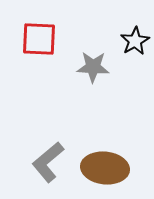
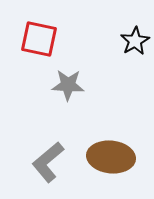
red square: rotated 9 degrees clockwise
gray star: moved 25 px left, 18 px down
brown ellipse: moved 6 px right, 11 px up
